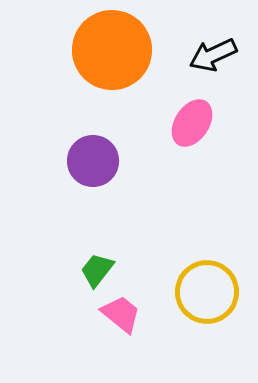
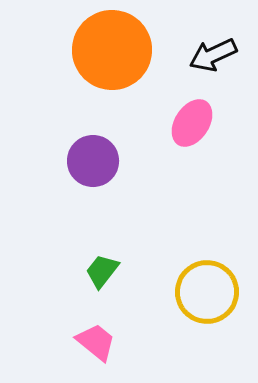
green trapezoid: moved 5 px right, 1 px down
pink trapezoid: moved 25 px left, 28 px down
